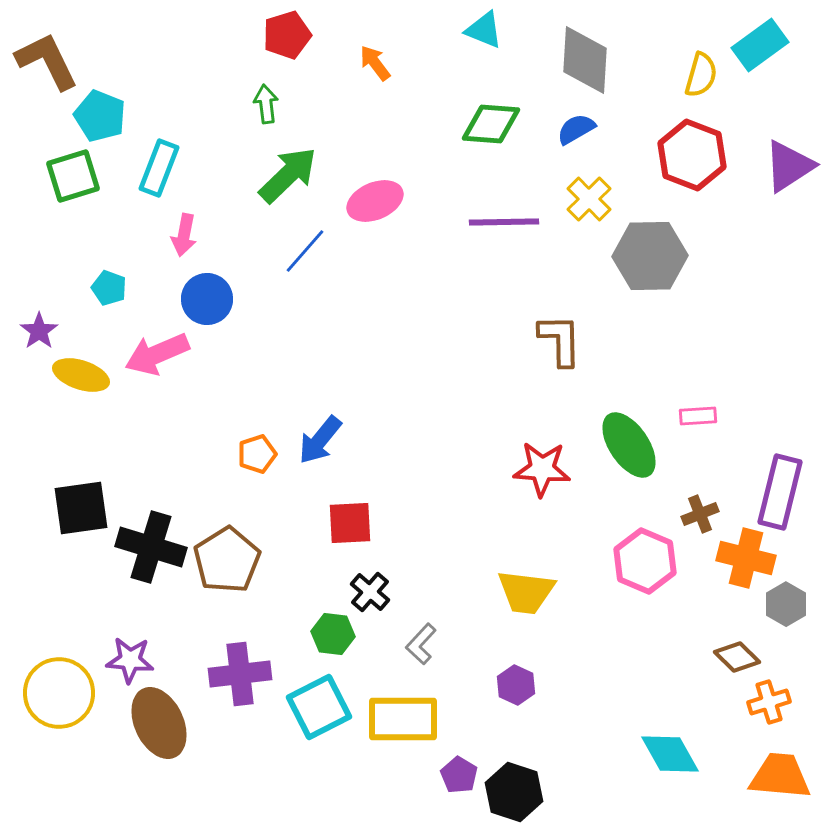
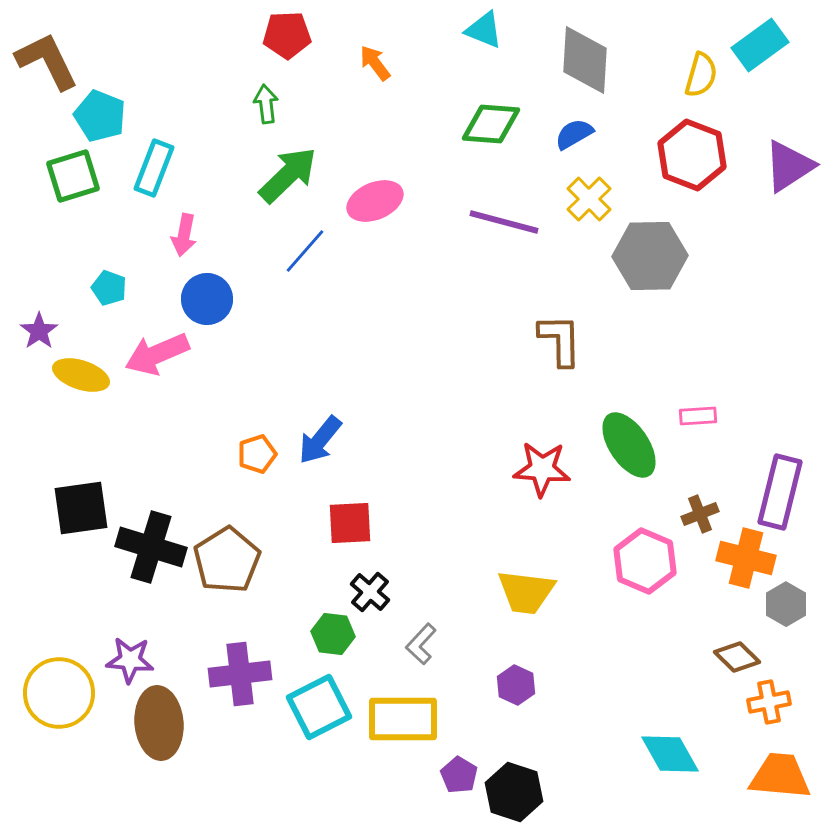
red pentagon at (287, 35): rotated 15 degrees clockwise
blue semicircle at (576, 129): moved 2 px left, 5 px down
cyan rectangle at (159, 168): moved 5 px left
purple line at (504, 222): rotated 16 degrees clockwise
orange cross at (769, 702): rotated 6 degrees clockwise
brown ellipse at (159, 723): rotated 20 degrees clockwise
